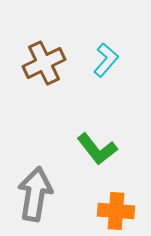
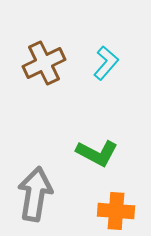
cyan L-shape: moved 3 px down
green L-shape: moved 4 px down; rotated 24 degrees counterclockwise
